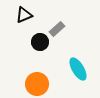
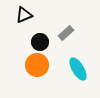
gray rectangle: moved 9 px right, 4 px down
orange circle: moved 19 px up
